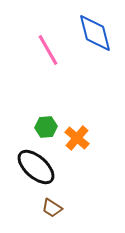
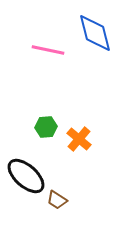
pink line: rotated 48 degrees counterclockwise
orange cross: moved 2 px right, 1 px down
black ellipse: moved 10 px left, 9 px down
brown trapezoid: moved 5 px right, 8 px up
